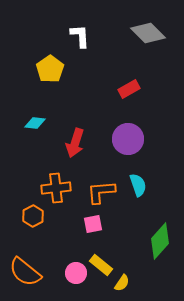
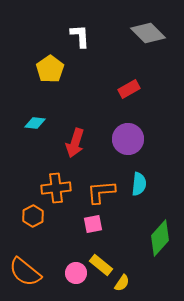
cyan semicircle: moved 1 px right, 1 px up; rotated 25 degrees clockwise
green diamond: moved 3 px up
